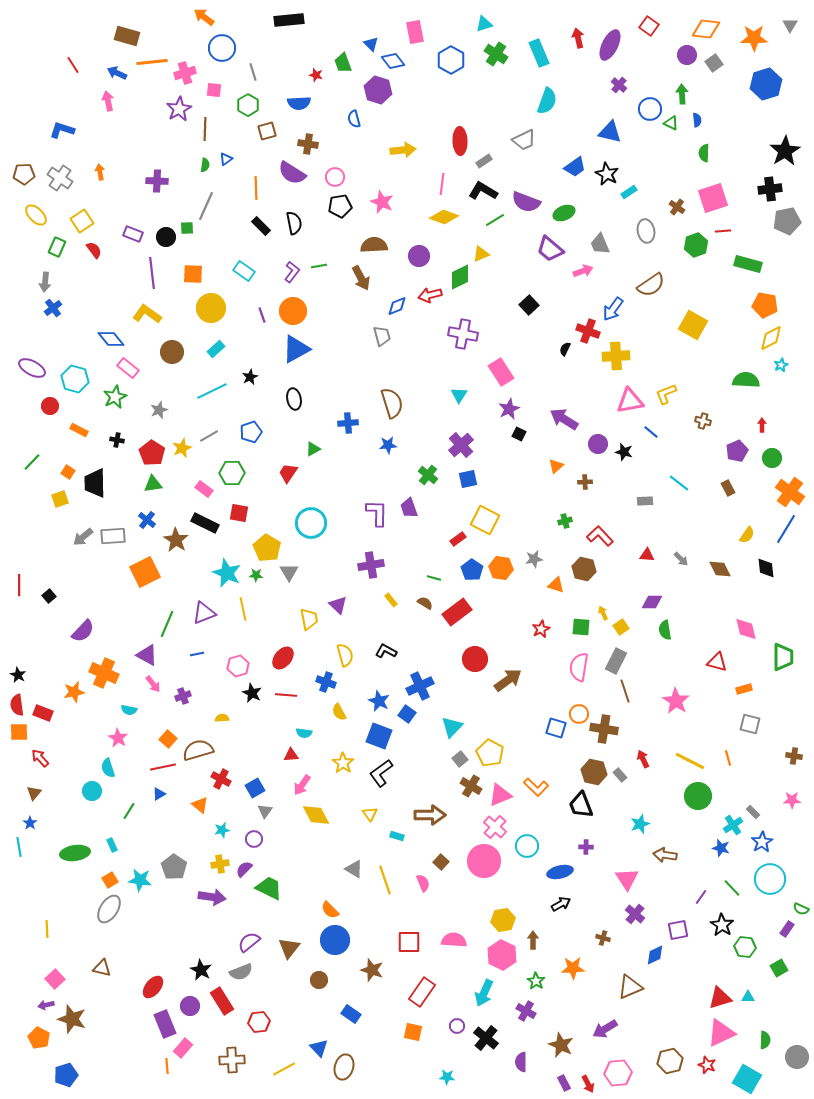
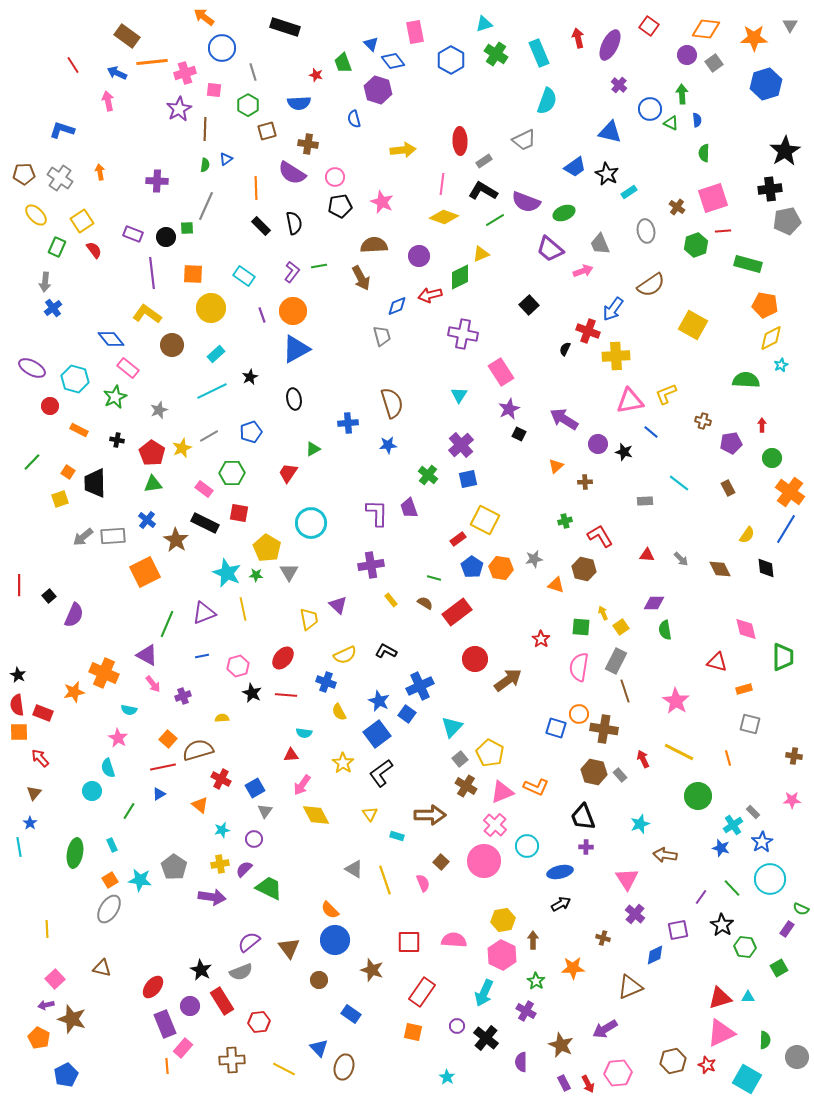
black rectangle at (289, 20): moved 4 px left, 7 px down; rotated 24 degrees clockwise
brown rectangle at (127, 36): rotated 20 degrees clockwise
cyan rectangle at (244, 271): moved 5 px down
cyan rectangle at (216, 349): moved 5 px down
brown circle at (172, 352): moved 7 px up
purple pentagon at (737, 451): moved 6 px left, 8 px up; rotated 15 degrees clockwise
red L-shape at (600, 536): rotated 12 degrees clockwise
blue pentagon at (472, 570): moved 3 px up
purple diamond at (652, 602): moved 2 px right, 1 px down
red star at (541, 629): moved 10 px down; rotated 12 degrees counterclockwise
purple semicircle at (83, 631): moved 9 px left, 16 px up; rotated 20 degrees counterclockwise
blue line at (197, 654): moved 5 px right, 2 px down
yellow semicircle at (345, 655): rotated 80 degrees clockwise
blue square at (379, 736): moved 2 px left, 2 px up; rotated 32 degrees clockwise
yellow line at (690, 761): moved 11 px left, 9 px up
brown cross at (471, 786): moved 5 px left
orange L-shape at (536, 787): rotated 20 degrees counterclockwise
pink triangle at (500, 795): moved 2 px right, 3 px up
black trapezoid at (581, 805): moved 2 px right, 12 px down
pink cross at (495, 827): moved 2 px up
green ellipse at (75, 853): rotated 72 degrees counterclockwise
brown triangle at (289, 948): rotated 15 degrees counterclockwise
brown hexagon at (670, 1061): moved 3 px right
yellow line at (284, 1069): rotated 55 degrees clockwise
blue pentagon at (66, 1075): rotated 10 degrees counterclockwise
cyan star at (447, 1077): rotated 28 degrees clockwise
